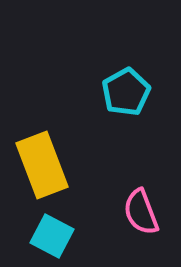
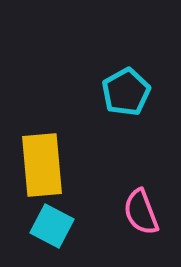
yellow rectangle: rotated 16 degrees clockwise
cyan square: moved 10 px up
